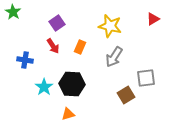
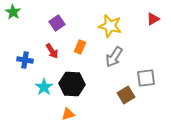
red arrow: moved 1 px left, 5 px down
